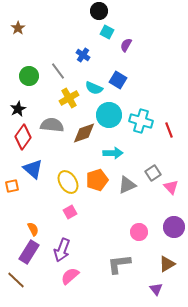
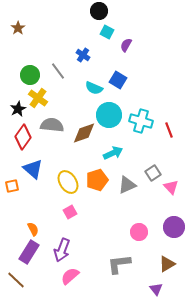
green circle: moved 1 px right, 1 px up
yellow cross: moved 31 px left; rotated 24 degrees counterclockwise
cyan arrow: rotated 24 degrees counterclockwise
